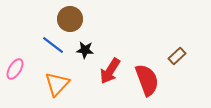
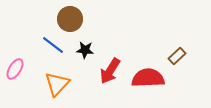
red semicircle: moved 1 px right, 2 px up; rotated 72 degrees counterclockwise
